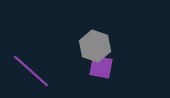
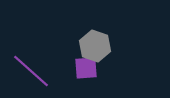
purple square: moved 15 px left, 1 px down; rotated 15 degrees counterclockwise
